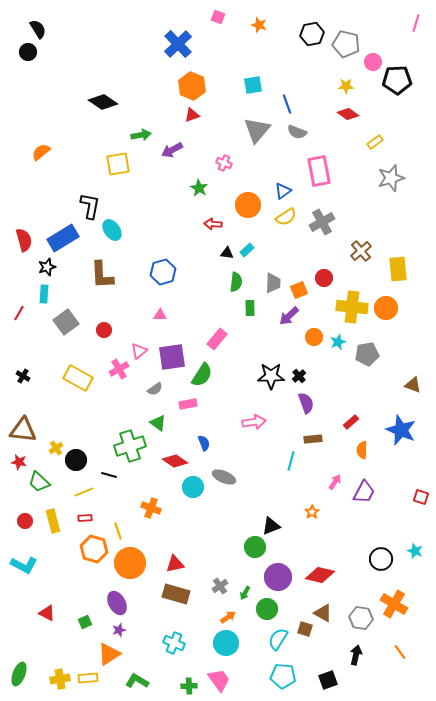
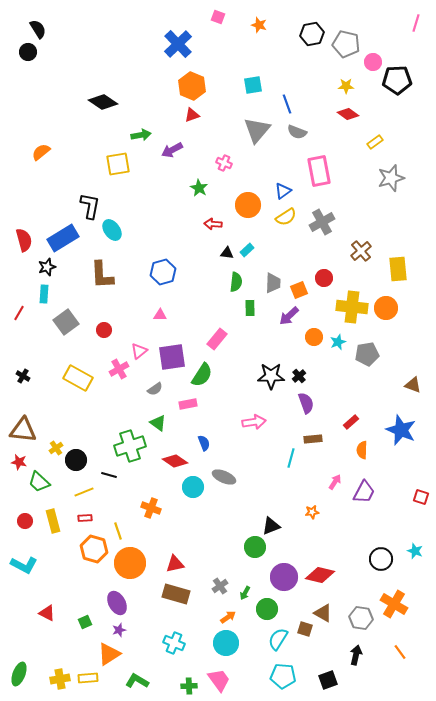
cyan line at (291, 461): moved 3 px up
orange star at (312, 512): rotated 24 degrees clockwise
purple circle at (278, 577): moved 6 px right
